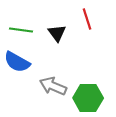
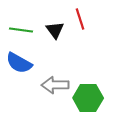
red line: moved 7 px left
black triangle: moved 2 px left, 3 px up
blue semicircle: moved 2 px right, 1 px down
gray arrow: moved 2 px right, 1 px up; rotated 24 degrees counterclockwise
